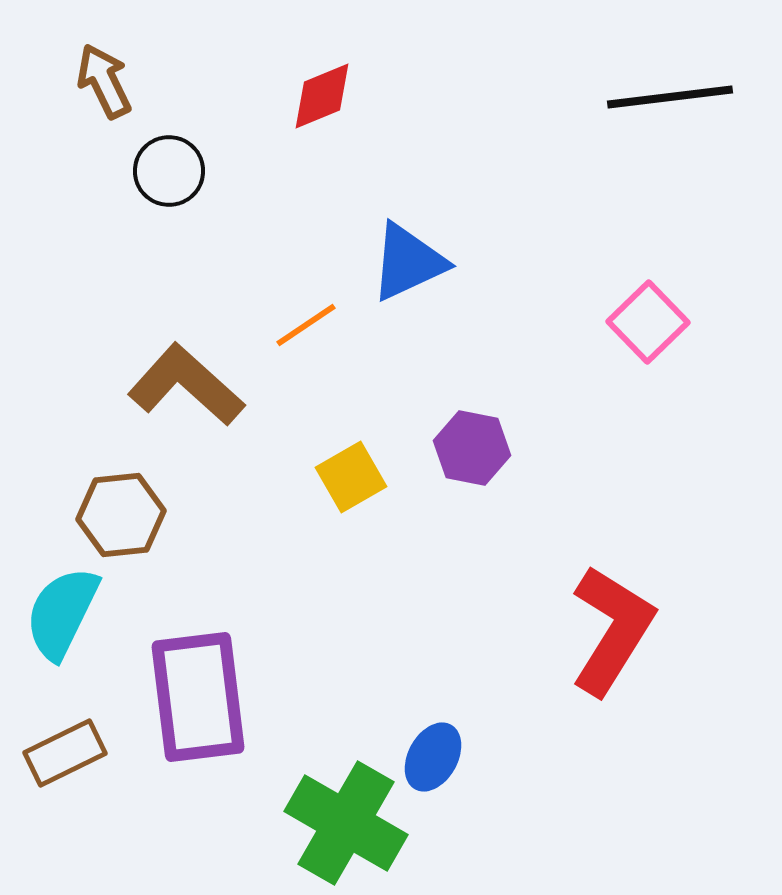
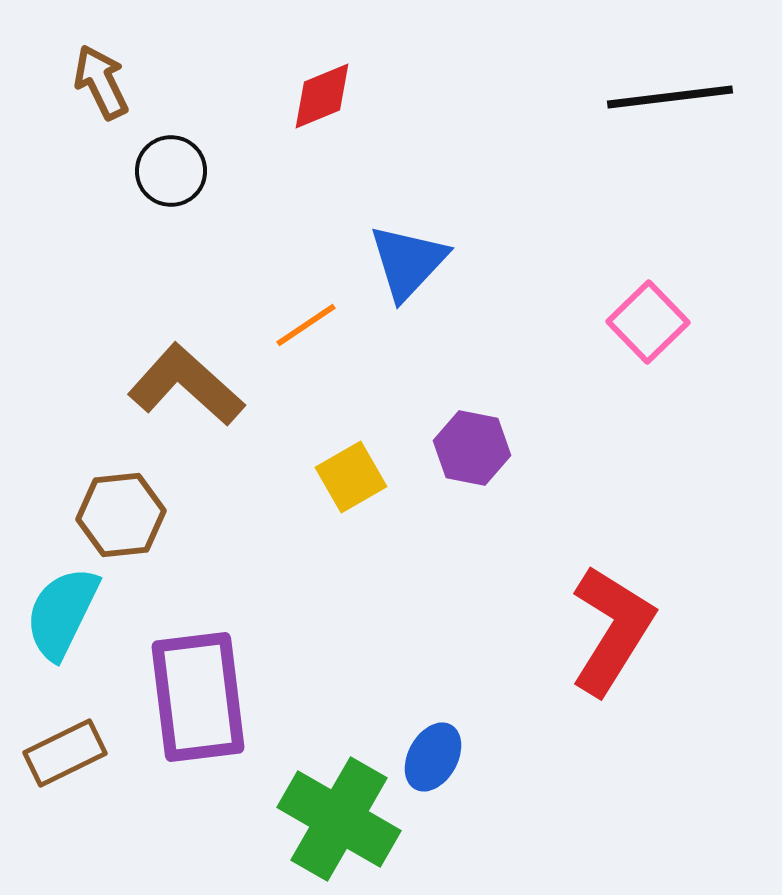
brown arrow: moved 3 px left, 1 px down
black circle: moved 2 px right
blue triangle: rotated 22 degrees counterclockwise
green cross: moved 7 px left, 4 px up
